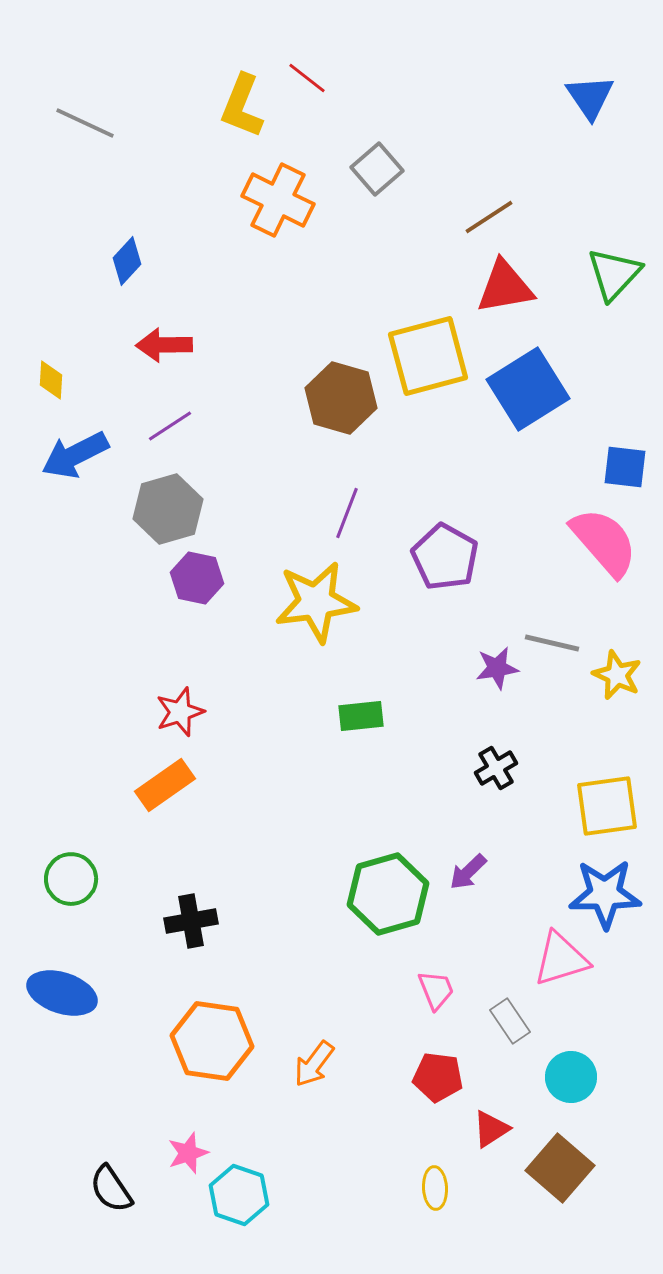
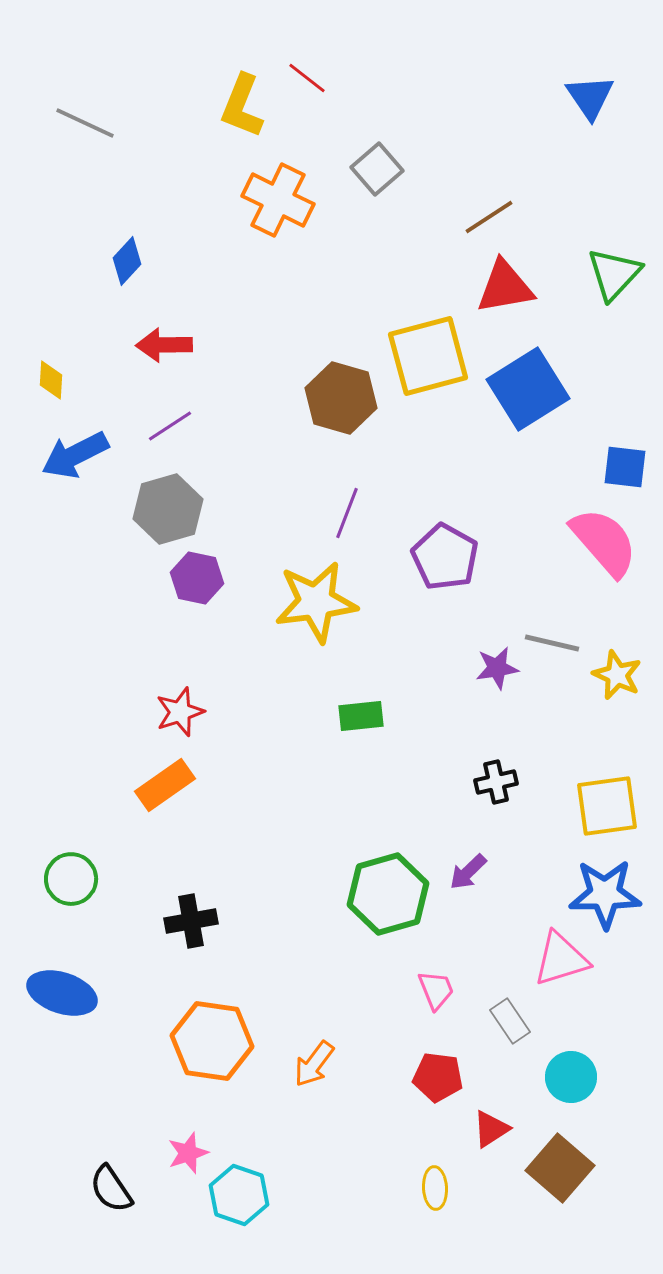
black cross at (496, 768): moved 14 px down; rotated 18 degrees clockwise
